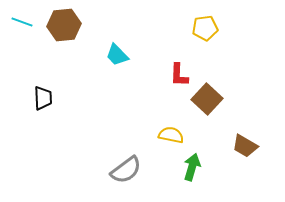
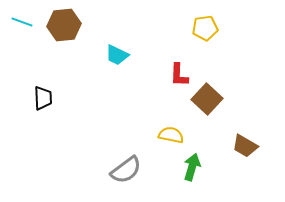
cyan trapezoid: rotated 20 degrees counterclockwise
